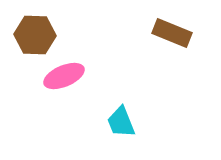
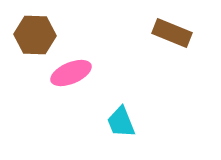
pink ellipse: moved 7 px right, 3 px up
